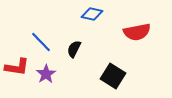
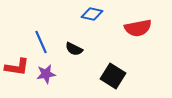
red semicircle: moved 1 px right, 4 px up
blue line: rotated 20 degrees clockwise
black semicircle: rotated 90 degrees counterclockwise
purple star: rotated 24 degrees clockwise
